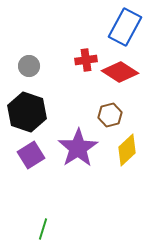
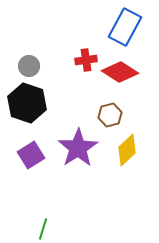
black hexagon: moved 9 px up
